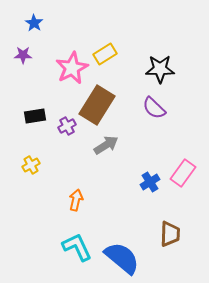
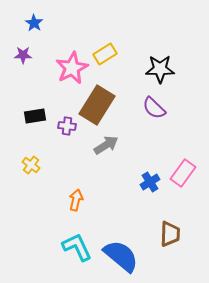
purple cross: rotated 36 degrees clockwise
yellow cross: rotated 24 degrees counterclockwise
blue semicircle: moved 1 px left, 2 px up
